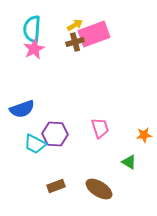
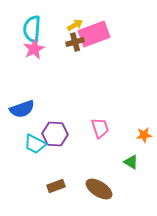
green triangle: moved 2 px right
